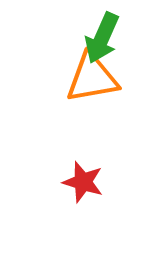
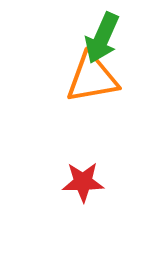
red star: rotated 18 degrees counterclockwise
